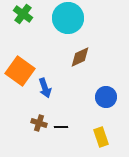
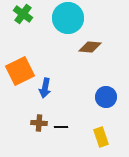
brown diamond: moved 10 px right, 10 px up; rotated 30 degrees clockwise
orange square: rotated 28 degrees clockwise
blue arrow: rotated 30 degrees clockwise
brown cross: rotated 14 degrees counterclockwise
